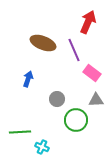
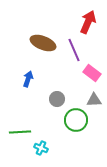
gray triangle: moved 2 px left
cyan cross: moved 1 px left, 1 px down
